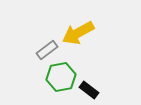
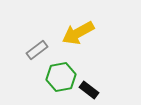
gray rectangle: moved 10 px left
